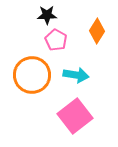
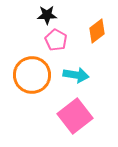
orange diamond: rotated 20 degrees clockwise
